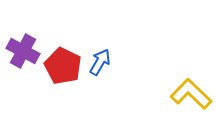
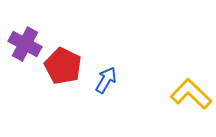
purple cross: moved 2 px right, 7 px up
blue arrow: moved 6 px right, 18 px down
